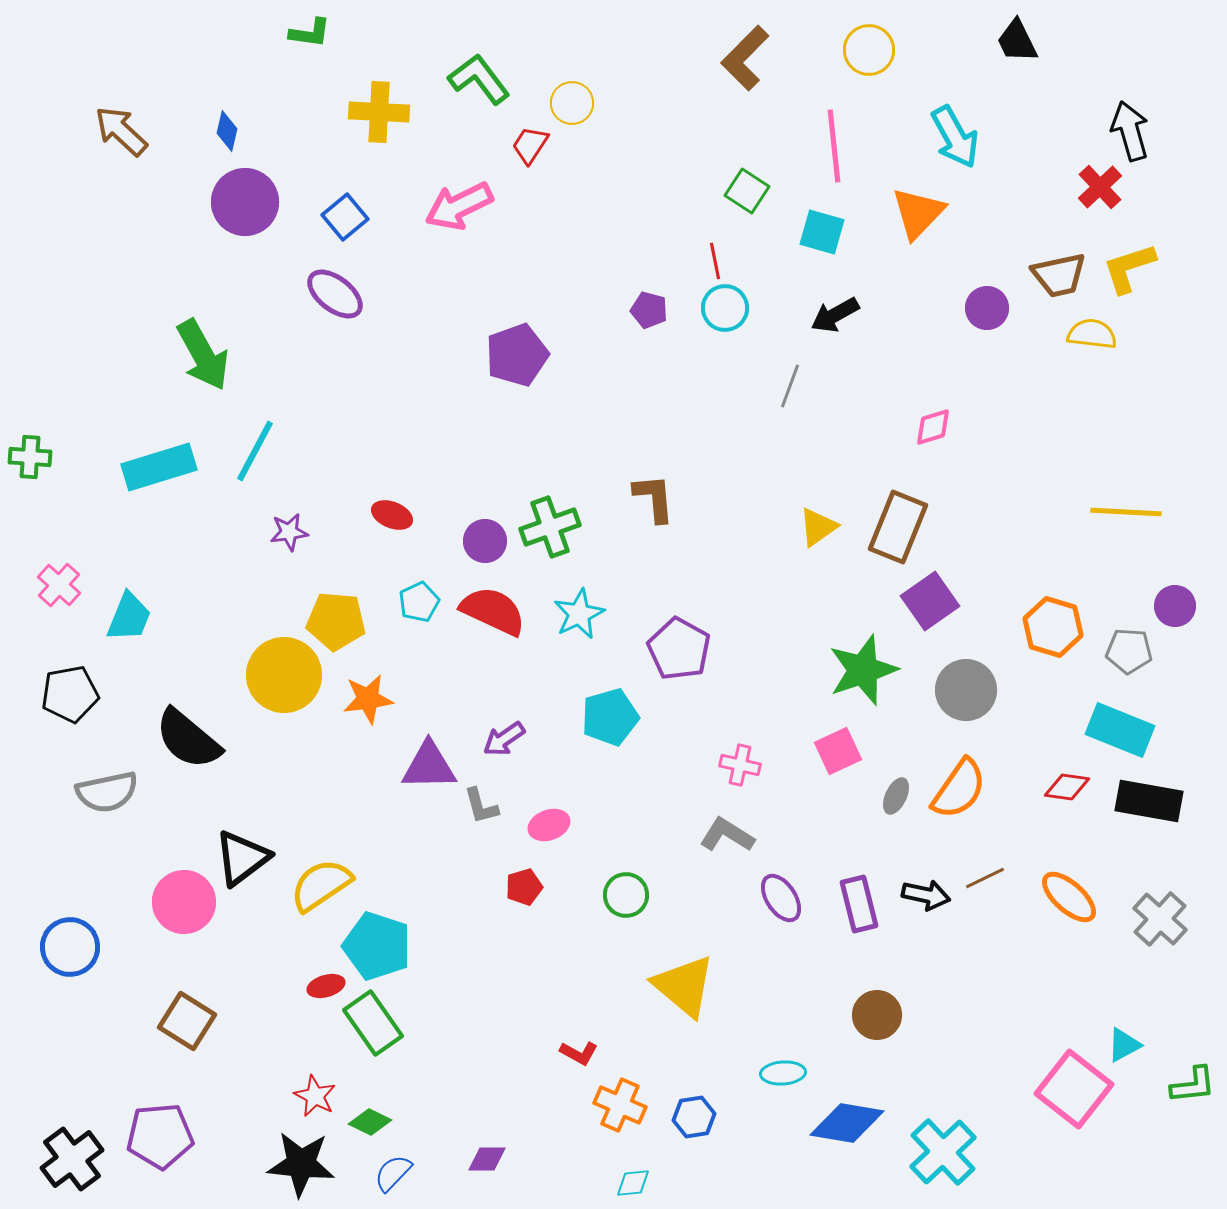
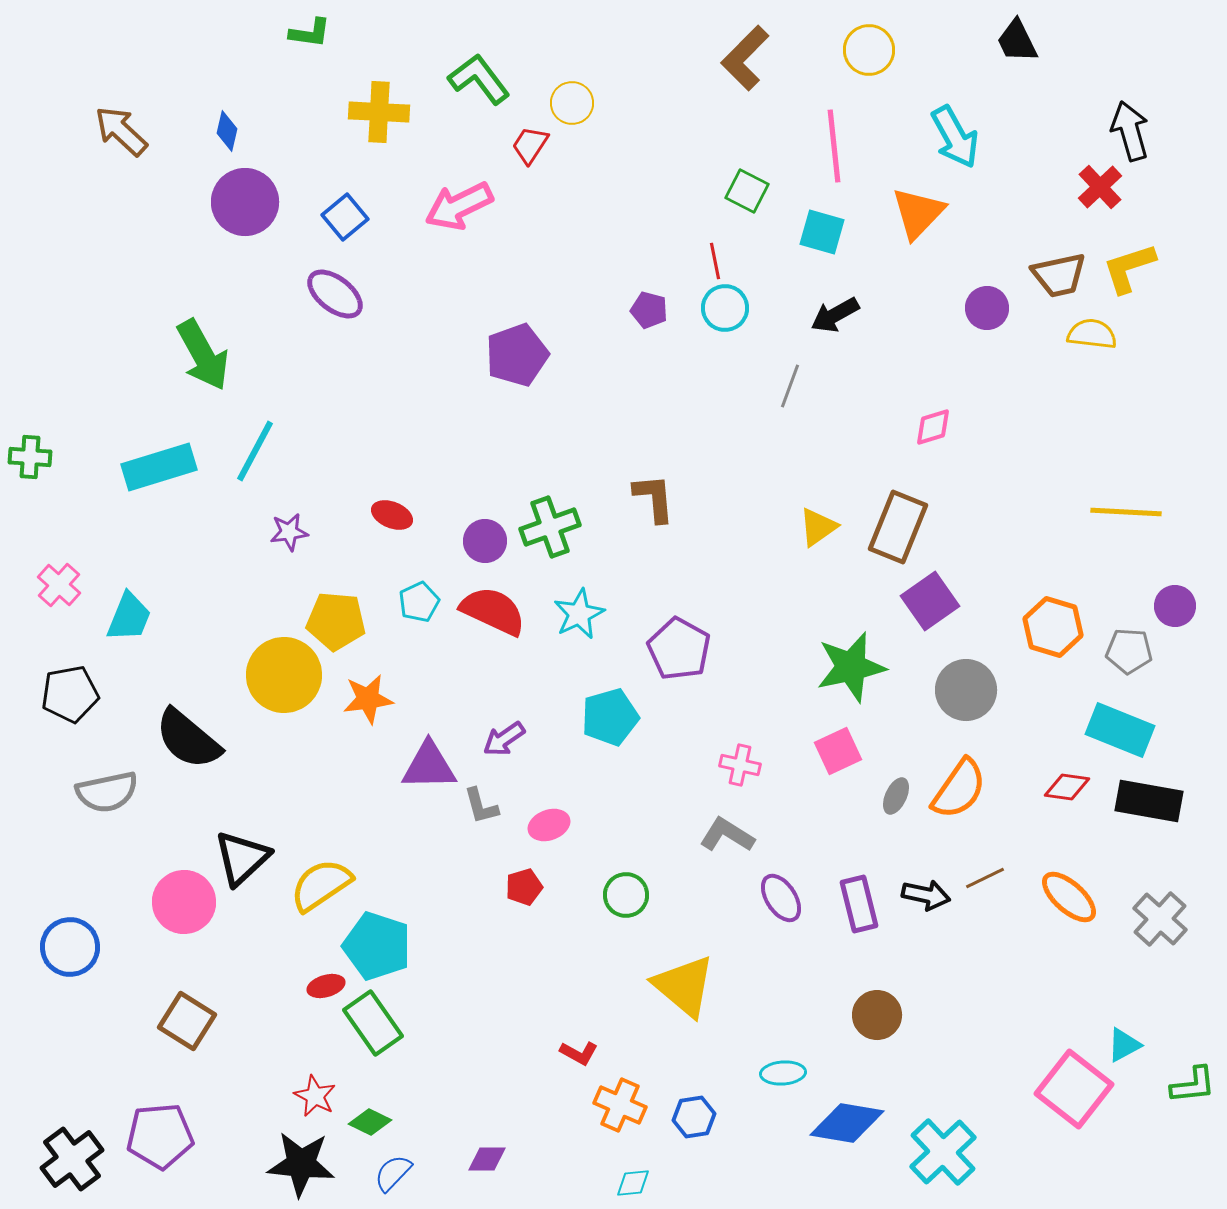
green square at (747, 191): rotated 6 degrees counterclockwise
green star at (863, 670): moved 12 px left, 3 px up; rotated 6 degrees clockwise
black triangle at (242, 858): rotated 6 degrees counterclockwise
